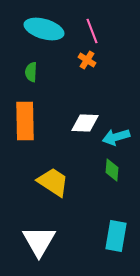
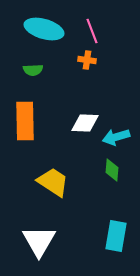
orange cross: rotated 24 degrees counterclockwise
green semicircle: moved 2 px right, 2 px up; rotated 96 degrees counterclockwise
